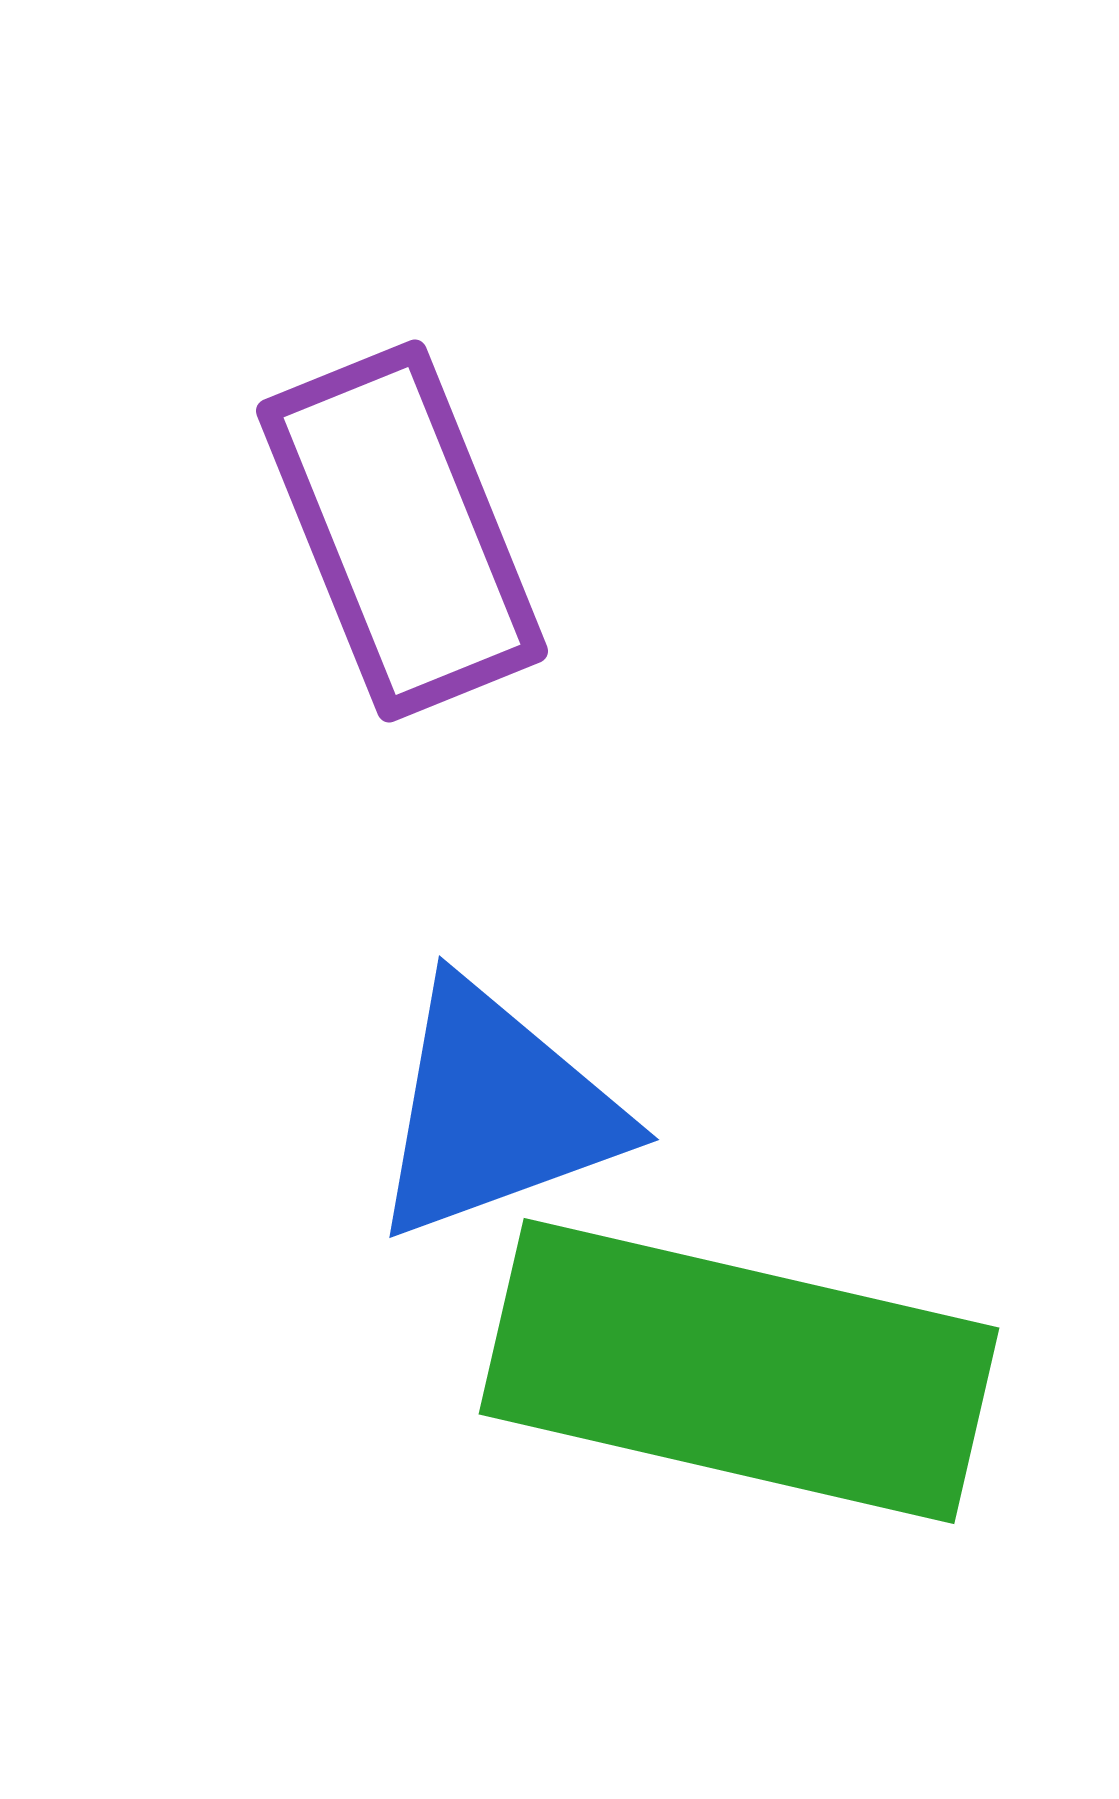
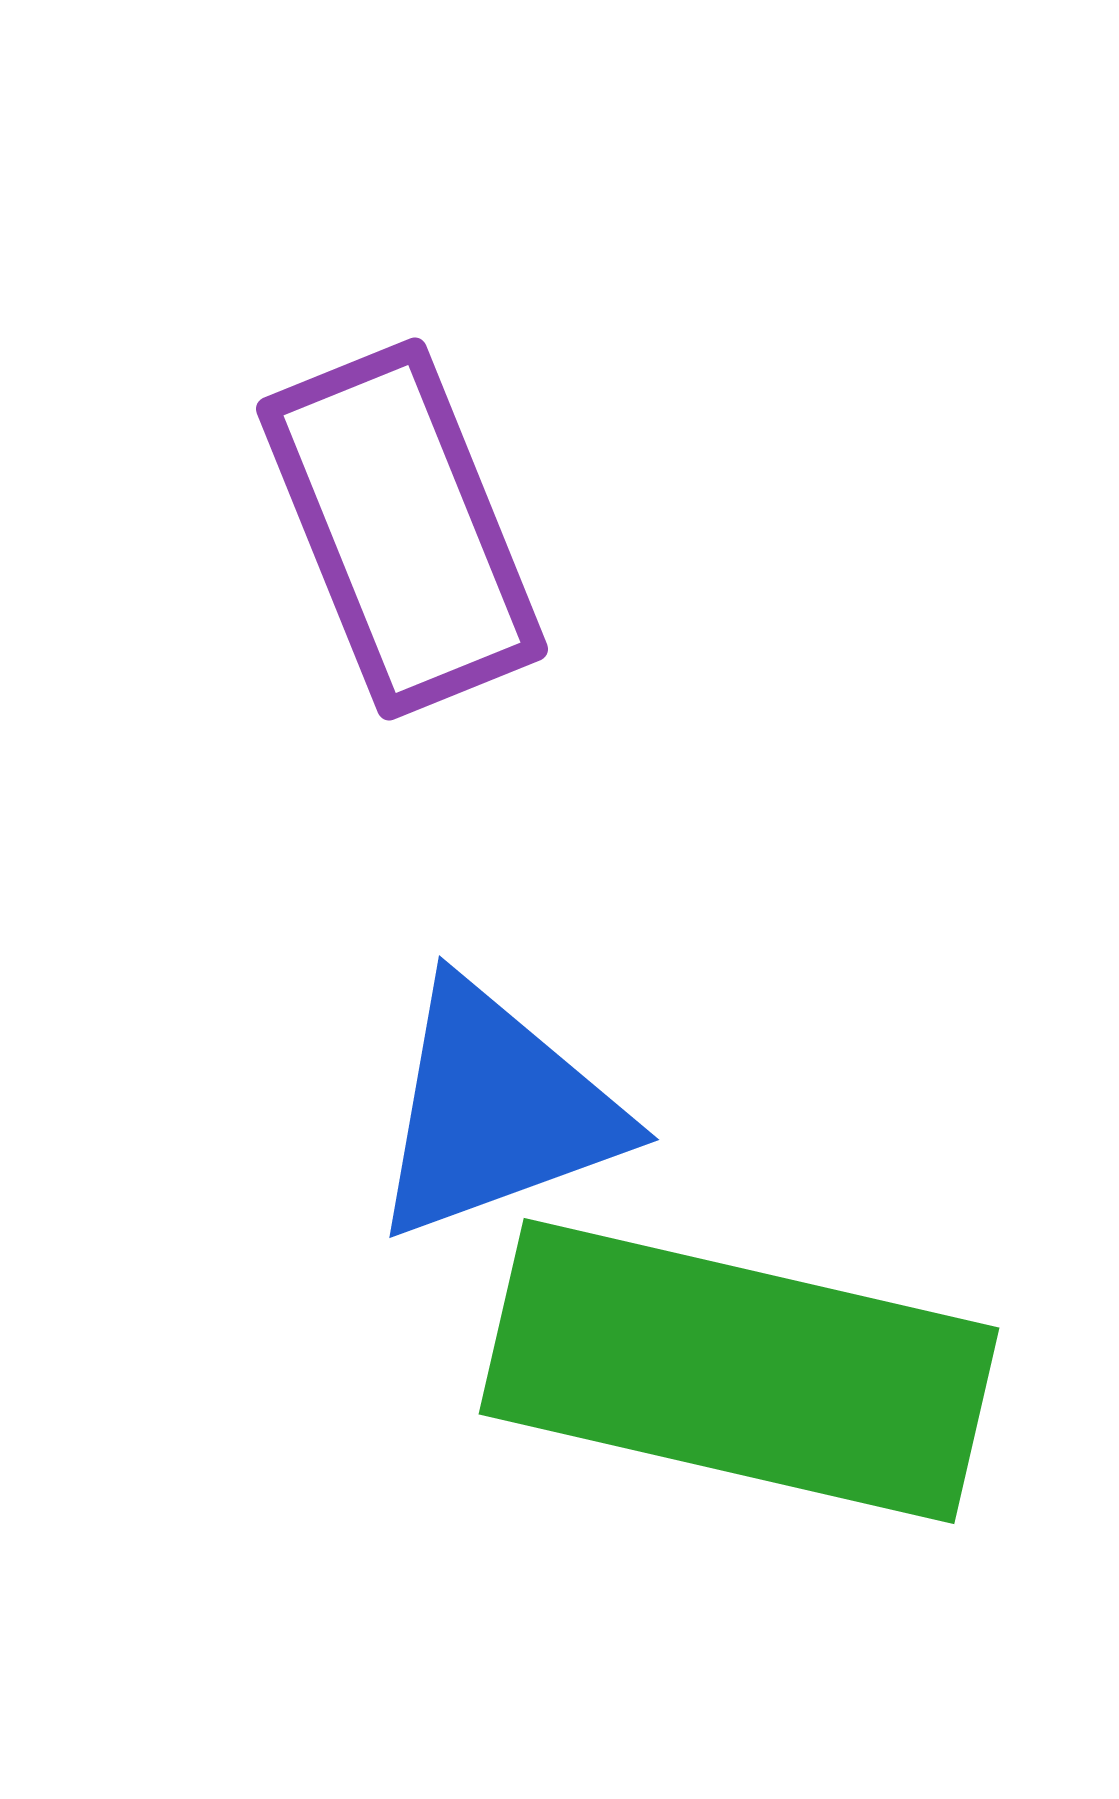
purple rectangle: moved 2 px up
